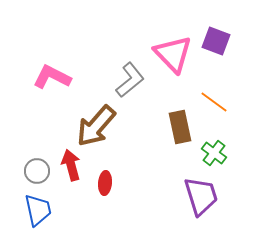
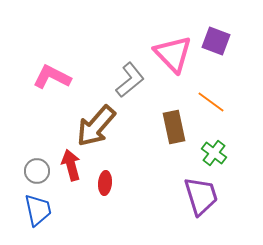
orange line: moved 3 px left
brown rectangle: moved 6 px left
